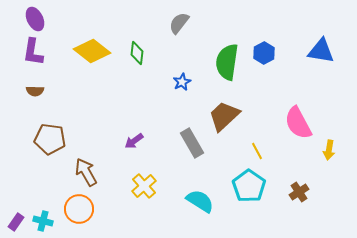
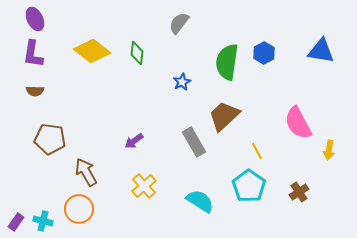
purple L-shape: moved 2 px down
gray rectangle: moved 2 px right, 1 px up
